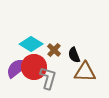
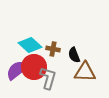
cyan diamond: moved 1 px left, 1 px down; rotated 10 degrees clockwise
brown cross: moved 1 px left, 1 px up; rotated 32 degrees counterclockwise
purple semicircle: moved 2 px down
